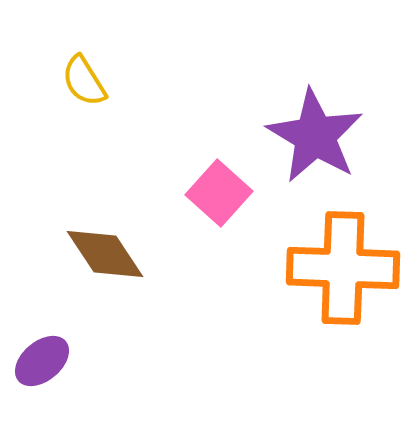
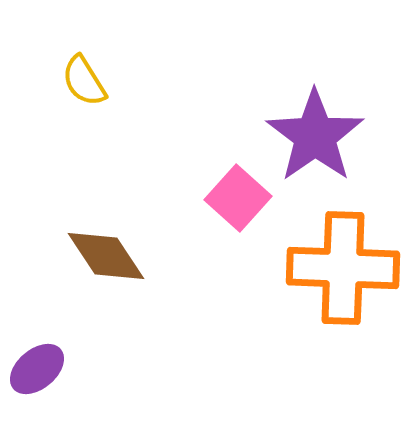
purple star: rotated 6 degrees clockwise
pink square: moved 19 px right, 5 px down
brown diamond: moved 1 px right, 2 px down
purple ellipse: moved 5 px left, 8 px down
